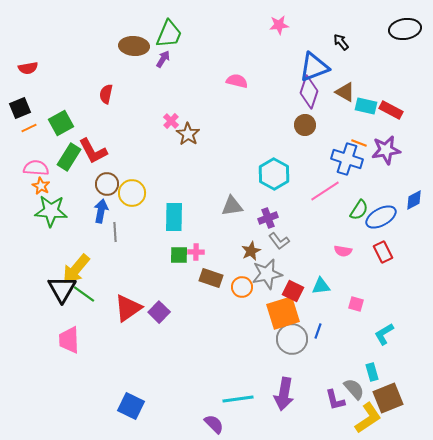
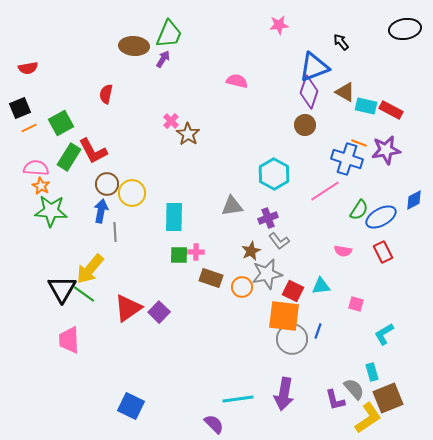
yellow arrow at (76, 269): moved 14 px right
orange square at (283, 313): moved 1 px right, 3 px down; rotated 24 degrees clockwise
